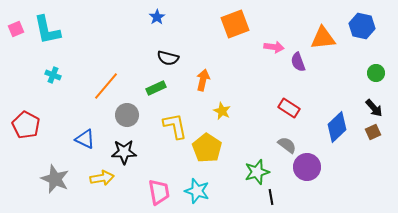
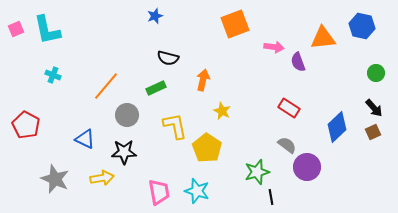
blue star: moved 2 px left, 1 px up; rotated 14 degrees clockwise
